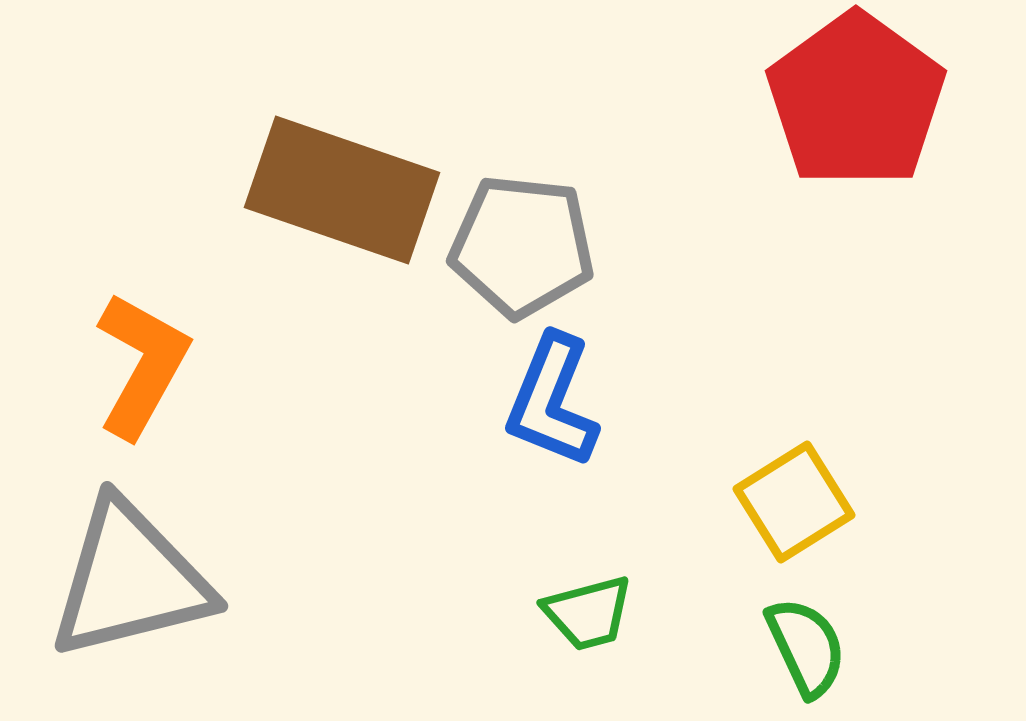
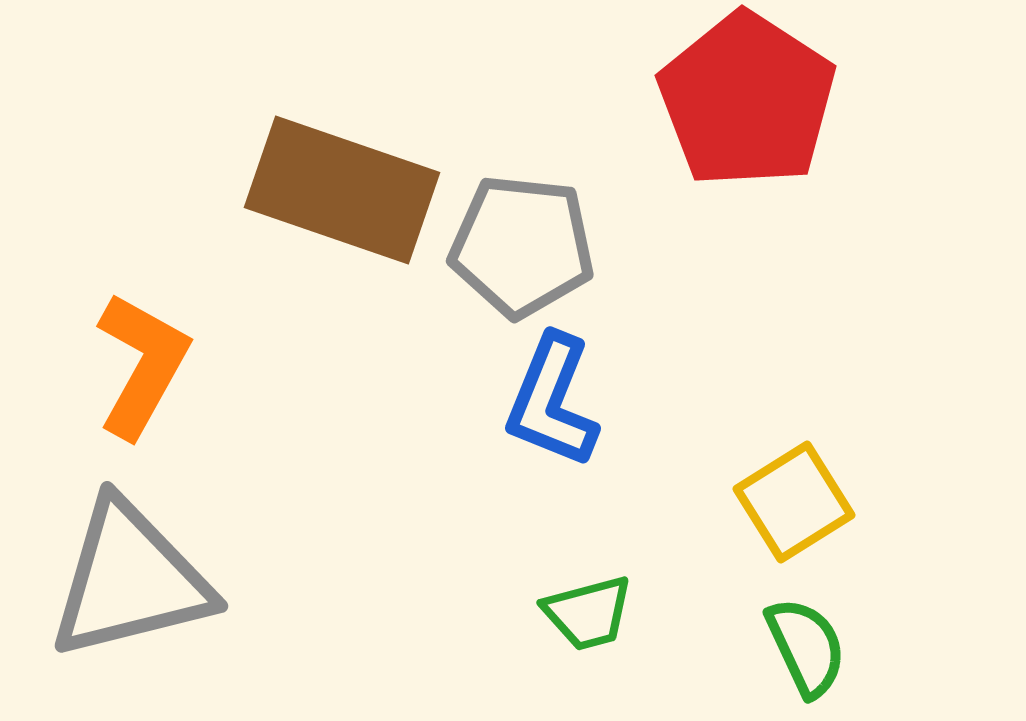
red pentagon: moved 109 px left; rotated 3 degrees counterclockwise
